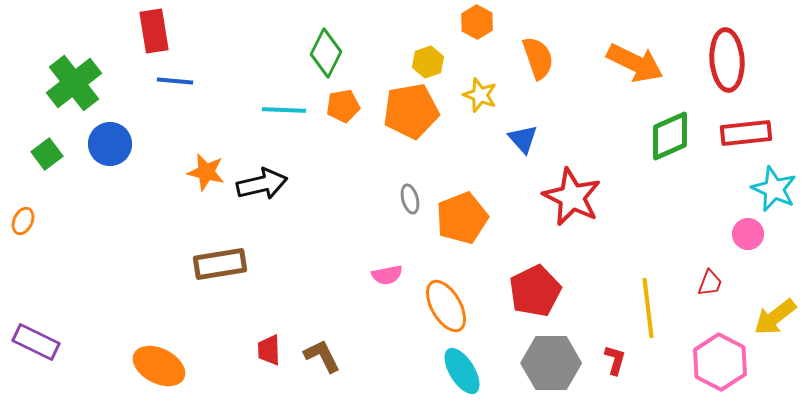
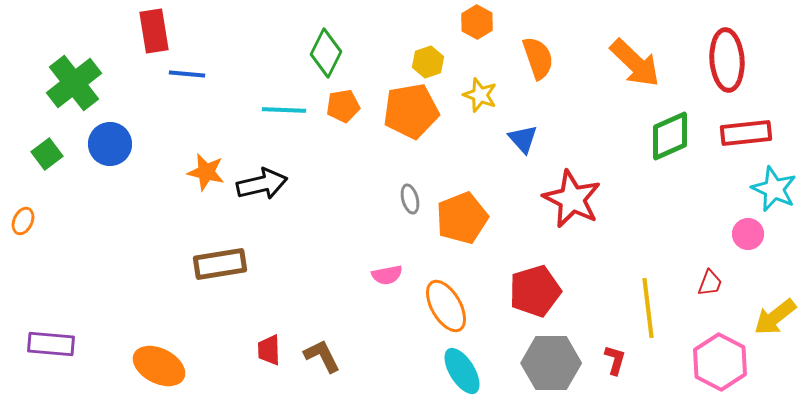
orange arrow at (635, 63): rotated 18 degrees clockwise
blue line at (175, 81): moved 12 px right, 7 px up
red star at (572, 197): moved 2 px down
red pentagon at (535, 291): rotated 9 degrees clockwise
purple rectangle at (36, 342): moved 15 px right, 2 px down; rotated 21 degrees counterclockwise
